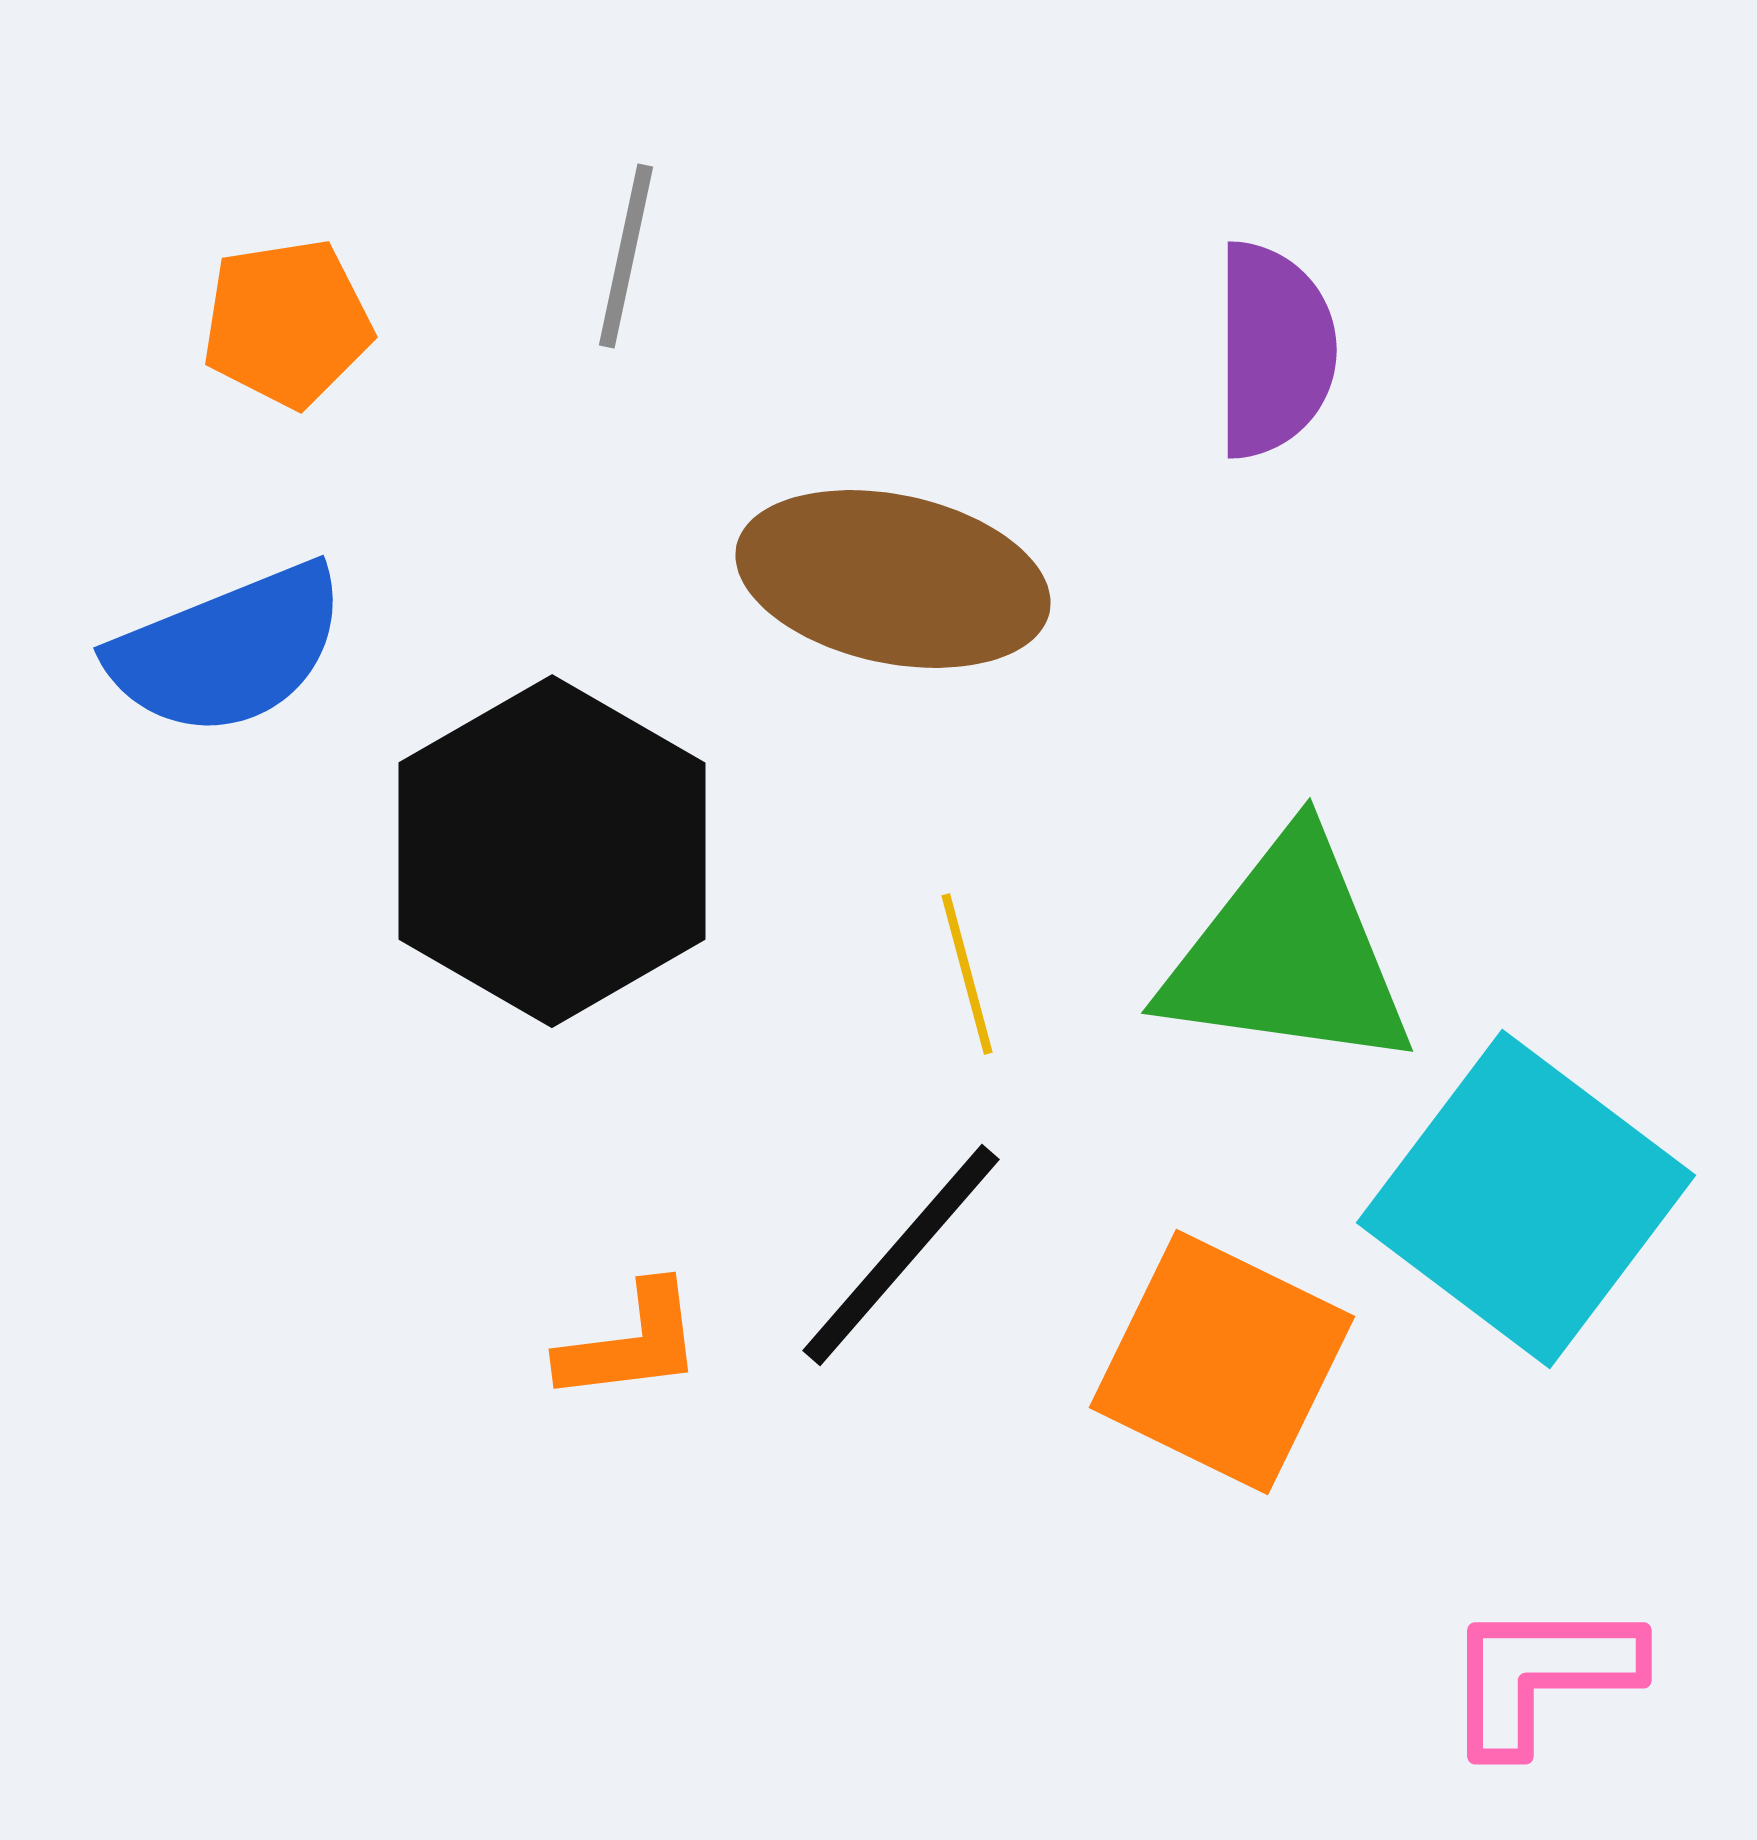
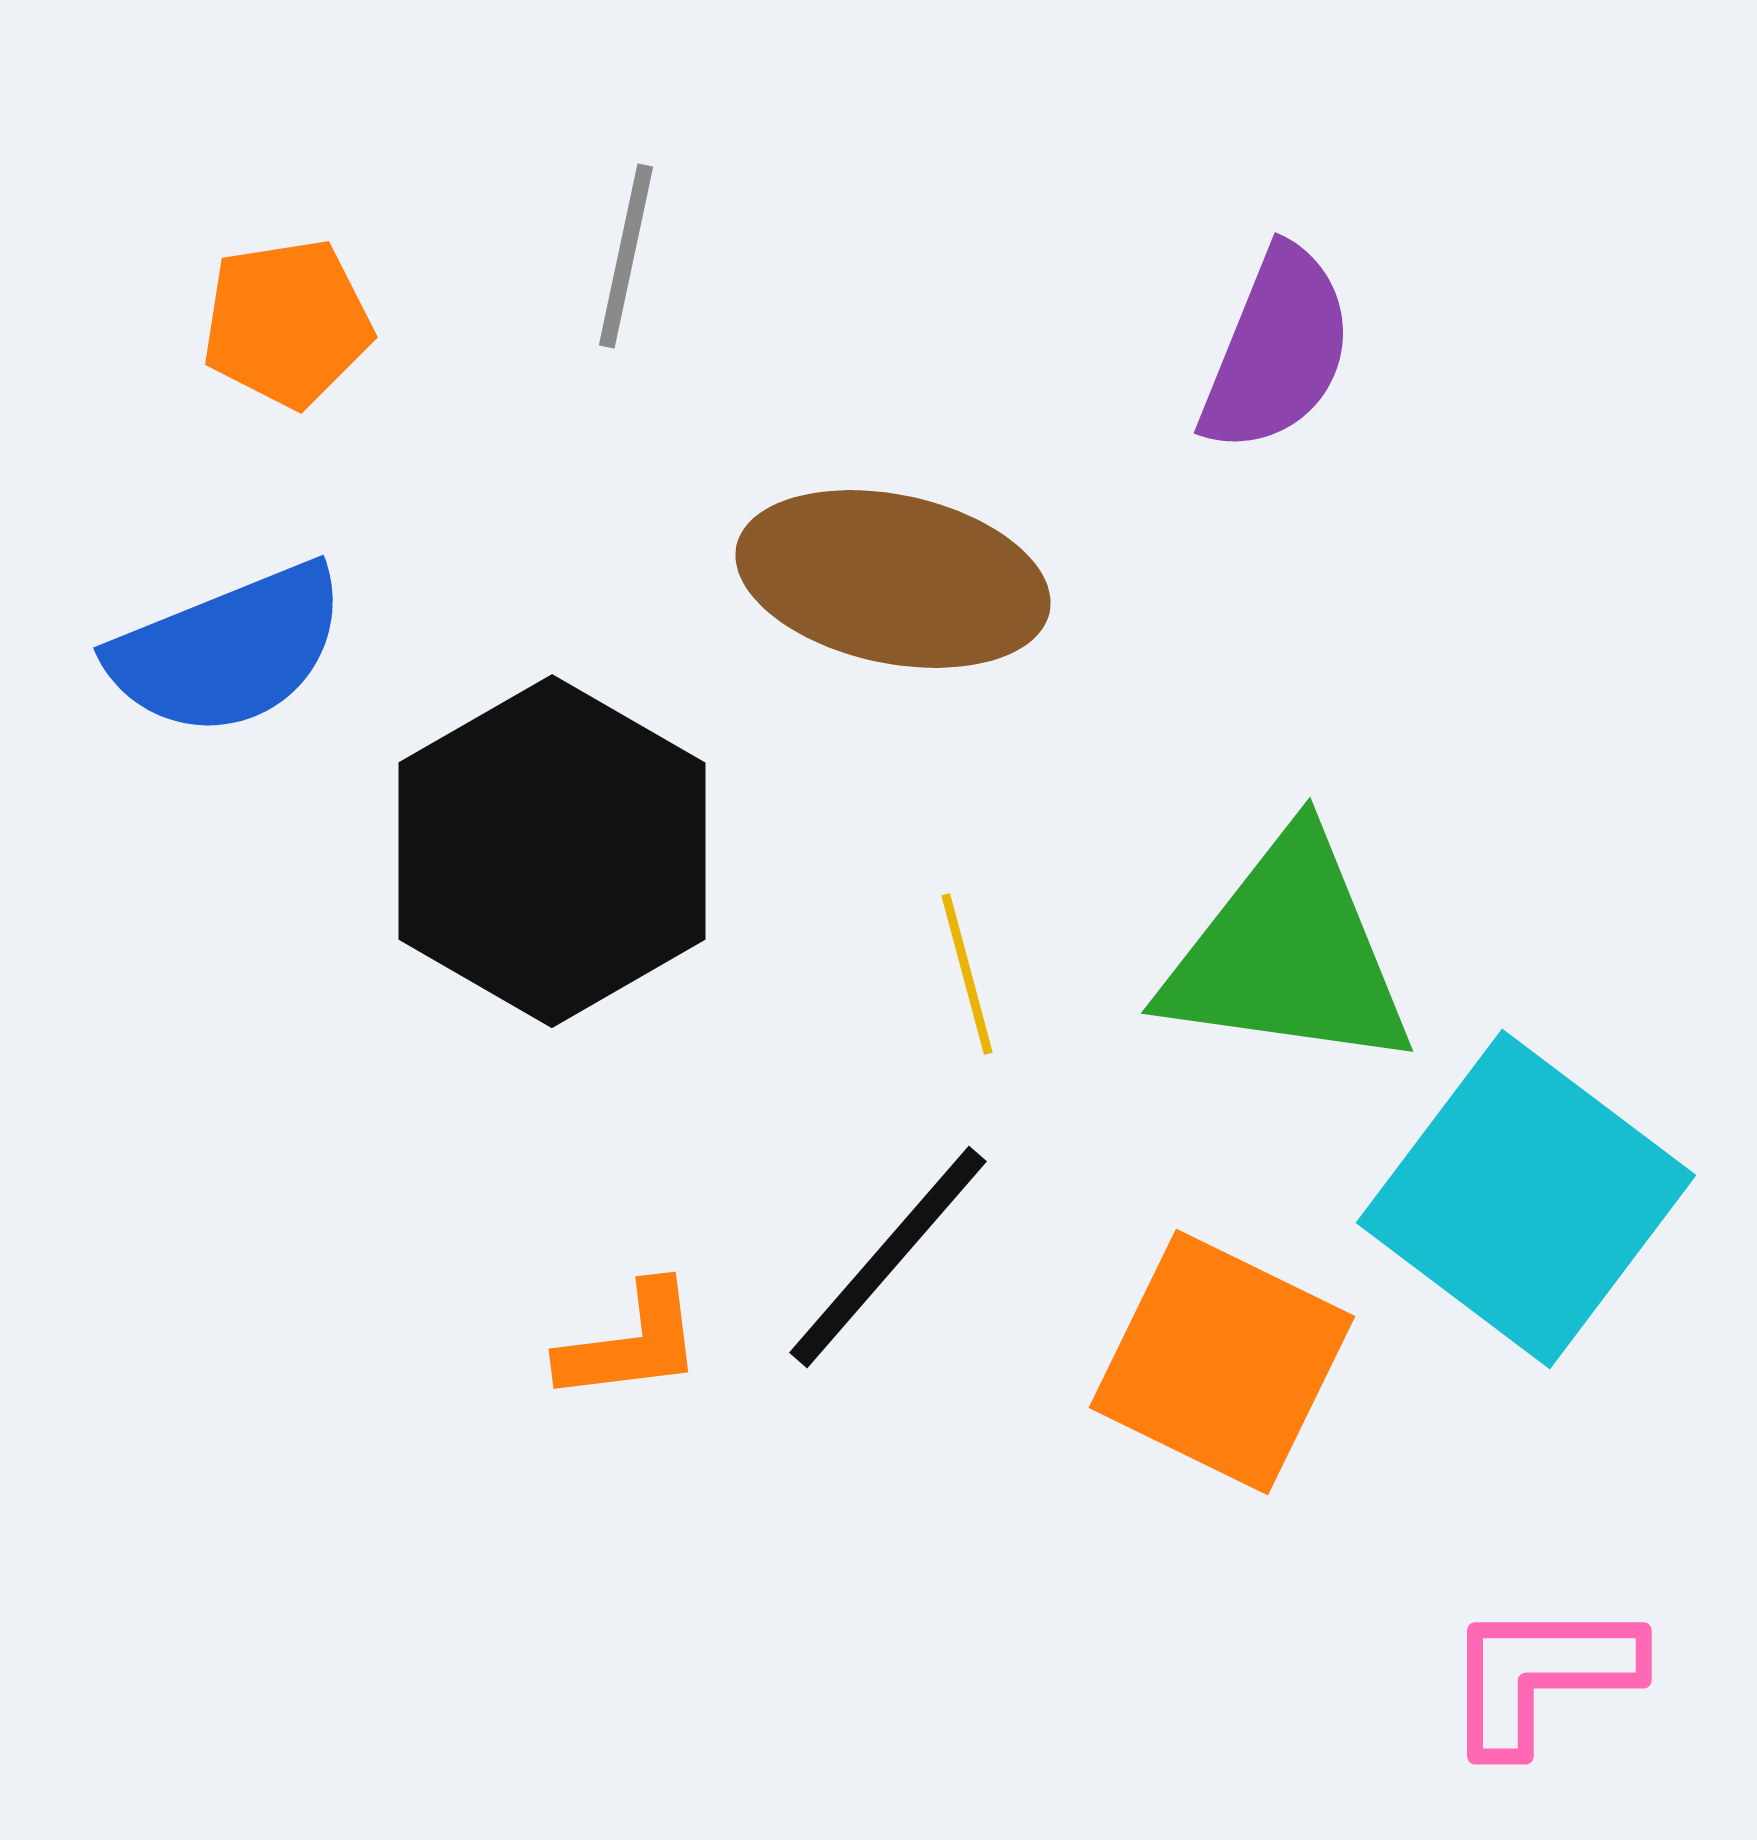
purple semicircle: moved 3 px right; rotated 22 degrees clockwise
black line: moved 13 px left, 2 px down
